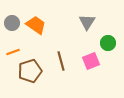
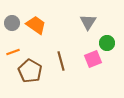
gray triangle: moved 1 px right
green circle: moved 1 px left
pink square: moved 2 px right, 2 px up
brown pentagon: rotated 25 degrees counterclockwise
